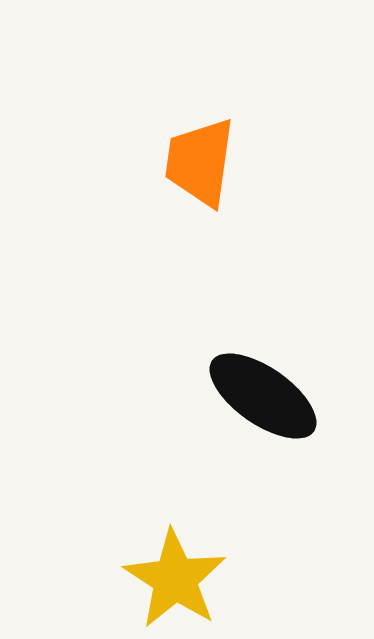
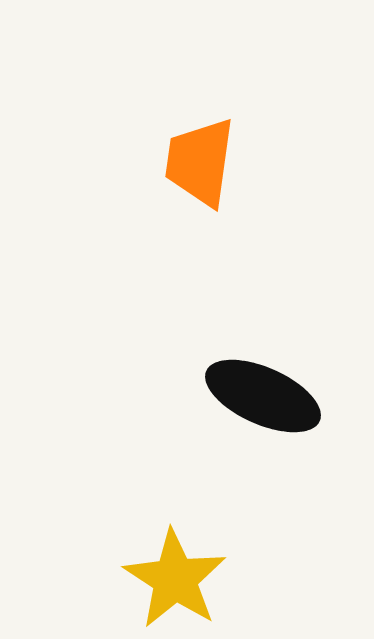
black ellipse: rotated 11 degrees counterclockwise
